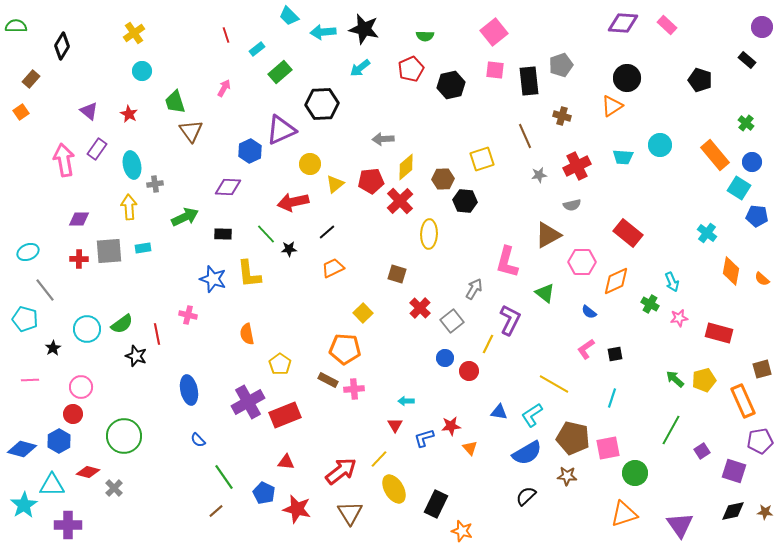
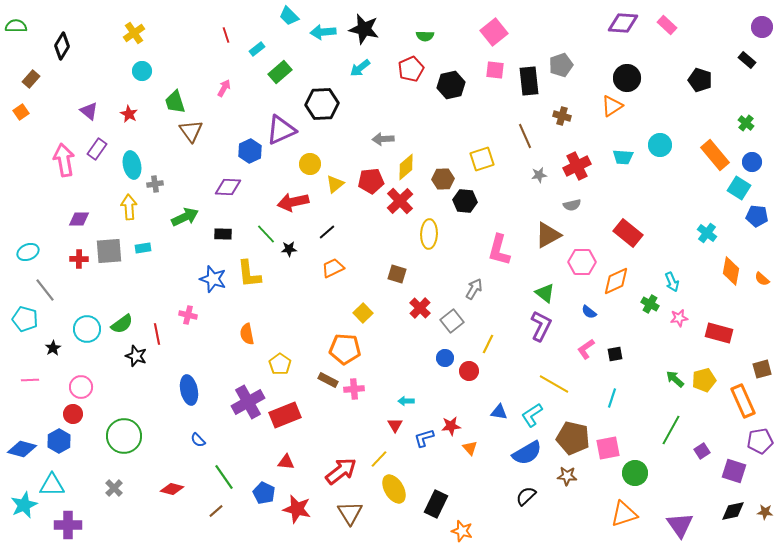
pink L-shape at (507, 262): moved 8 px left, 12 px up
purple L-shape at (510, 320): moved 31 px right, 6 px down
red diamond at (88, 472): moved 84 px right, 17 px down
cyan star at (24, 505): rotated 8 degrees clockwise
